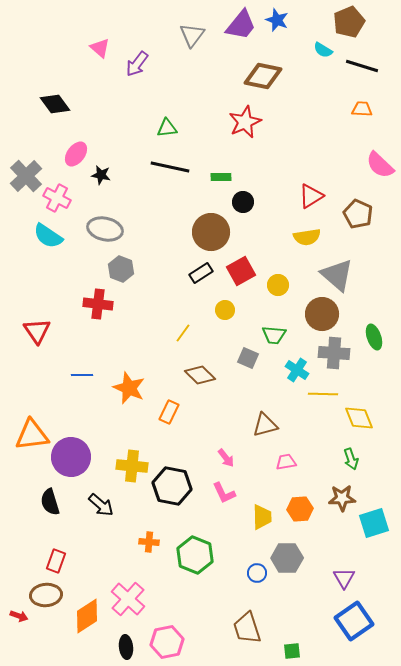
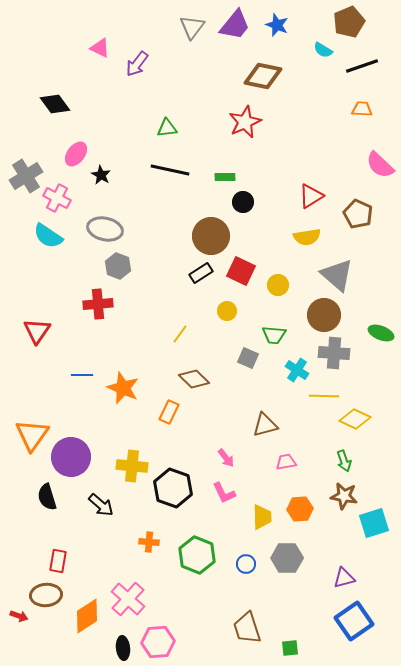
blue star at (277, 20): moved 5 px down
purple trapezoid at (241, 25): moved 6 px left
gray triangle at (192, 35): moved 8 px up
pink triangle at (100, 48): rotated 15 degrees counterclockwise
black line at (362, 66): rotated 36 degrees counterclockwise
black line at (170, 167): moved 3 px down
black star at (101, 175): rotated 18 degrees clockwise
gray cross at (26, 176): rotated 12 degrees clockwise
green rectangle at (221, 177): moved 4 px right
brown circle at (211, 232): moved 4 px down
gray hexagon at (121, 269): moved 3 px left, 3 px up
red square at (241, 271): rotated 36 degrees counterclockwise
red cross at (98, 304): rotated 12 degrees counterclockwise
yellow circle at (225, 310): moved 2 px right, 1 px down
brown circle at (322, 314): moved 2 px right, 1 px down
red triangle at (37, 331): rotated 8 degrees clockwise
yellow line at (183, 333): moved 3 px left, 1 px down
green ellipse at (374, 337): moved 7 px right, 4 px up; rotated 50 degrees counterclockwise
brown diamond at (200, 375): moved 6 px left, 4 px down
orange star at (129, 388): moved 6 px left
yellow line at (323, 394): moved 1 px right, 2 px down
yellow diamond at (359, 418): moved 4 px left, 1 px down; rotated 44 degrees counterclockwise
orange triangle at (32, 435): rotated 48 degrees counterclockwise
green arrow at (351, 459): moved 7 px left, 2 px down
black hexagon at (172, 486): moved 1 px right, 2 px down; rotated 9 degrees clockwise
brown star at (342, 498): moved 2 px right, 2 px up; rotated 12 degrees clockwise
black semicircle at (50, 502): moved 3 px left, 5 px up
green hexagon at (195, 555): moved 2 px right
red rectangle at (56, 561): moved 2 px right; rotated 10 degrees counterclockwise
blue circle at (257, 573): moved 11 px left, 9 px up
purple triangle at (344, 578): rotated 45 degrees clockwise
pink hexagon at (167, 642): moved 9 px left; rotated 8 degrees clockwise
black ellipse at (126, 647): moved 3 px left, 1 px down
green square at (292, 651): moved 2 px left, 3 px up
